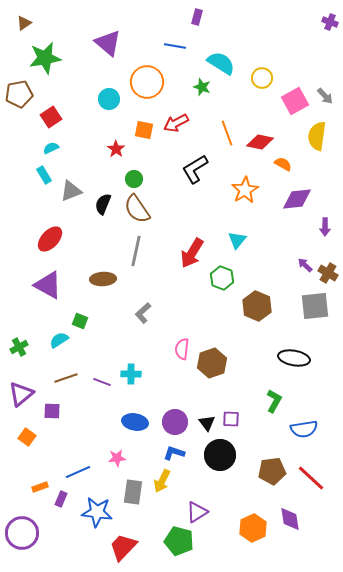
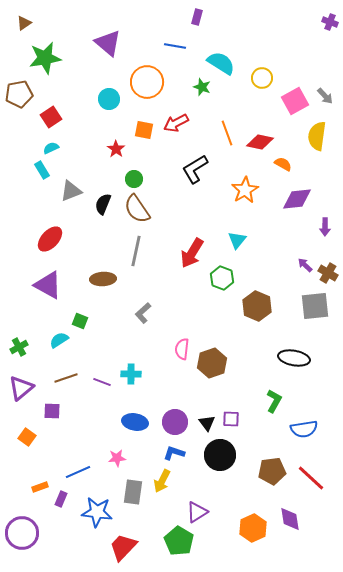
cyan rectangle at (44, 175): moved 2 px left, 5 px up
purple triangle at (21, 394): moved 6 px up
green pentagon at (179, 541): rotated 16 degrees clockwise
